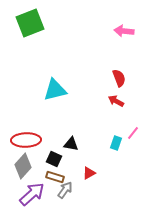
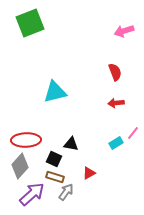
pink arrow: rotated 24 degrees counterclockwise
red semicircle: moved 4 px left, 6 px up
cyan triangle: moved 2 px down
red arrow: moved 2 px down; rotated 35 degrees counterclockwise
cyan rectangle: rotated 40 degrees clockwise
gray diamond: moved 3 px left
gray arrow: moved 1 px right, 2 px down
